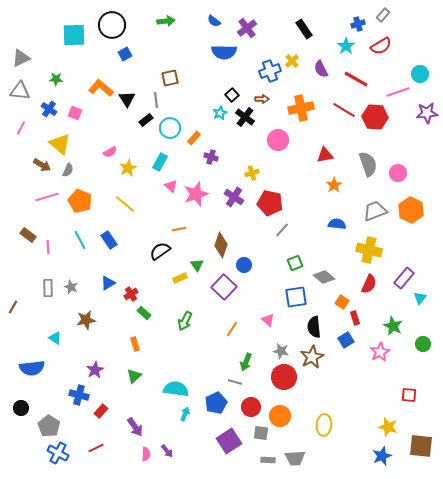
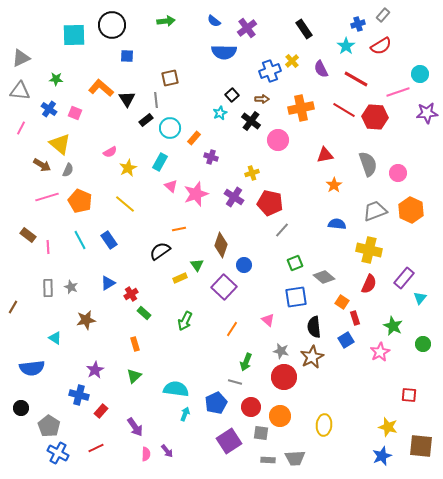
blue square at (125, 54): moved 2 px right, 2 px down; rotated 32 degrees clockwise
black cross at (245, 117): moved 6 px right, 4 px down
